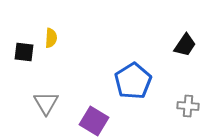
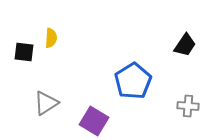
gray triangle: rotated 28 degrees clockwise
